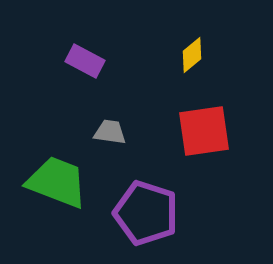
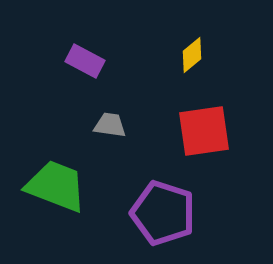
gray trapezoid: moved 7 px up
green trapezoid: moved 1 px left, 4 px down
purple pentagon: moved 17 px right
